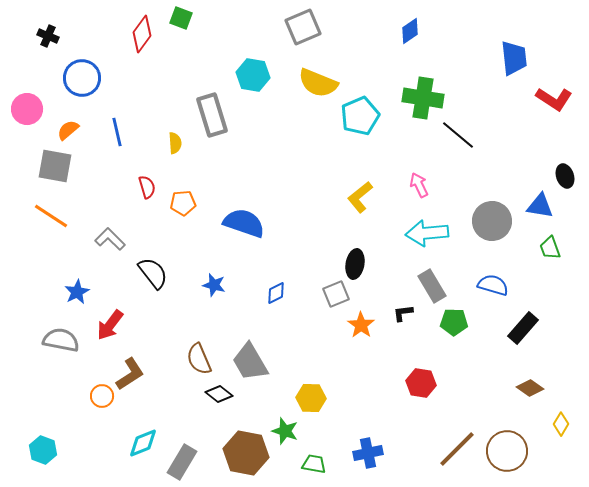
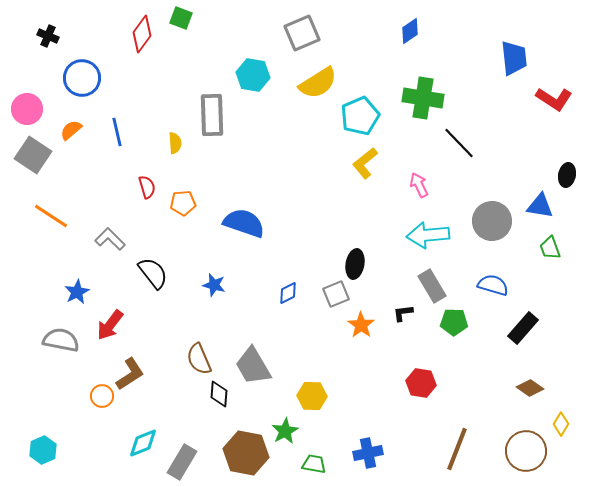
gray square at (303, 27): moved 1 px left, 6 px down
yellow semicircle at (318, 83): rotated 54 degrees counterclockwise
gray rectangle at (212, 115): rotated 15 degrees clockwise
orange semicircle at (68, 130): moved 3 px right
black line at (458, 135): moved 1 px right, 8 px down; rotated 6 degrees clockwise
gray square at (55, 166): moved 22 px left, 11 px up; rotated 24 degrees clockwise
black ellipse at (565, 176): moved 2 px right, 1 px up; rotated 30 degrees clockwise
yellow L-shape at (360, 197): moved 5 px right, 34 px up
cyan arrow at (427, 233): moved 1 px right, 2 px down
blue diamond at (276, 293): moved 12 px right
gray trapezoid at (250, 362): moved 3 px right, 4 px down
black diamond at (219, 394): rotated 56 degrees clockwise
yellow hexagon at (311, 398): moved 1 px right, 2 px up
green star at (285, 431): rotated 24 degrees clockwise
brown line at (457, 449): rotated 24 degrees counterclockwise
cyan hexagon at (43, 450): rotated 16 degrees clockwise
brown circle at (507, 451): moved 19 px right
